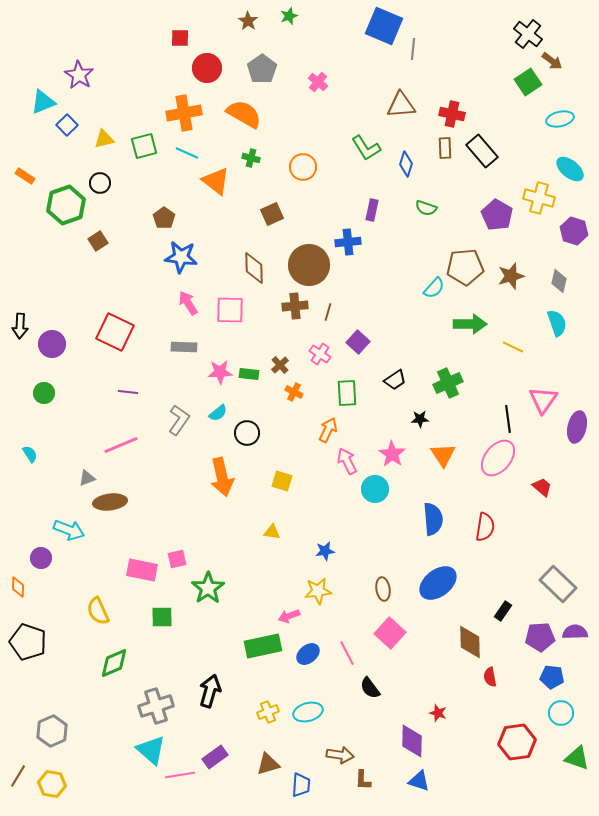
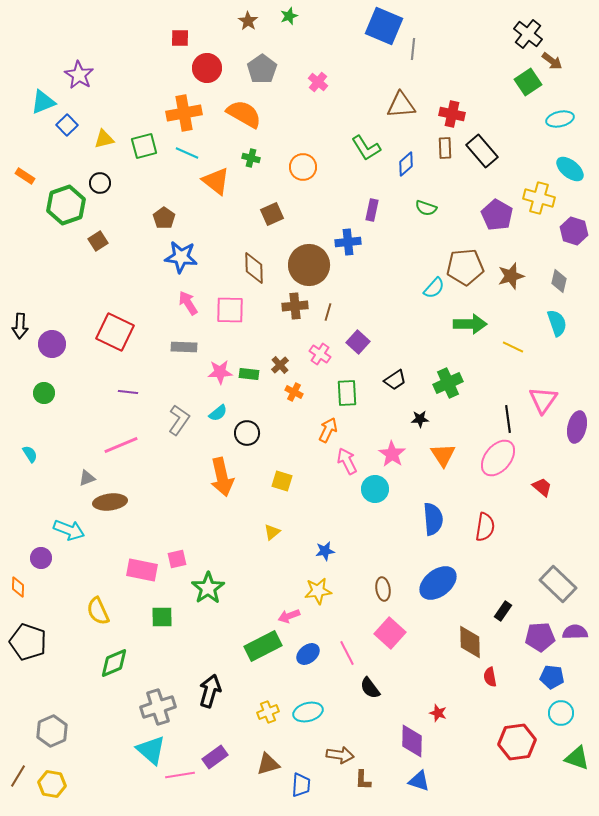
blue diamond at (406, 164): rotated 30 degrees clockwise
yellow triangle at (272, 532): rotated 48 degrees counterclockwise
green rectangle at (263, 646): rotated 15 degrees counterclockwise
gray cross at (156, 706): moved 2 px right, 1 px down
